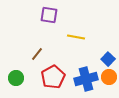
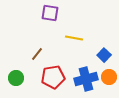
purple square: moved 1 px right, 2 px up
yellow line: moved 2 px left, 1 px down
blue square: moved 4 px left, 4 px up
red pentagon: rotated 20 degrees clockwise
